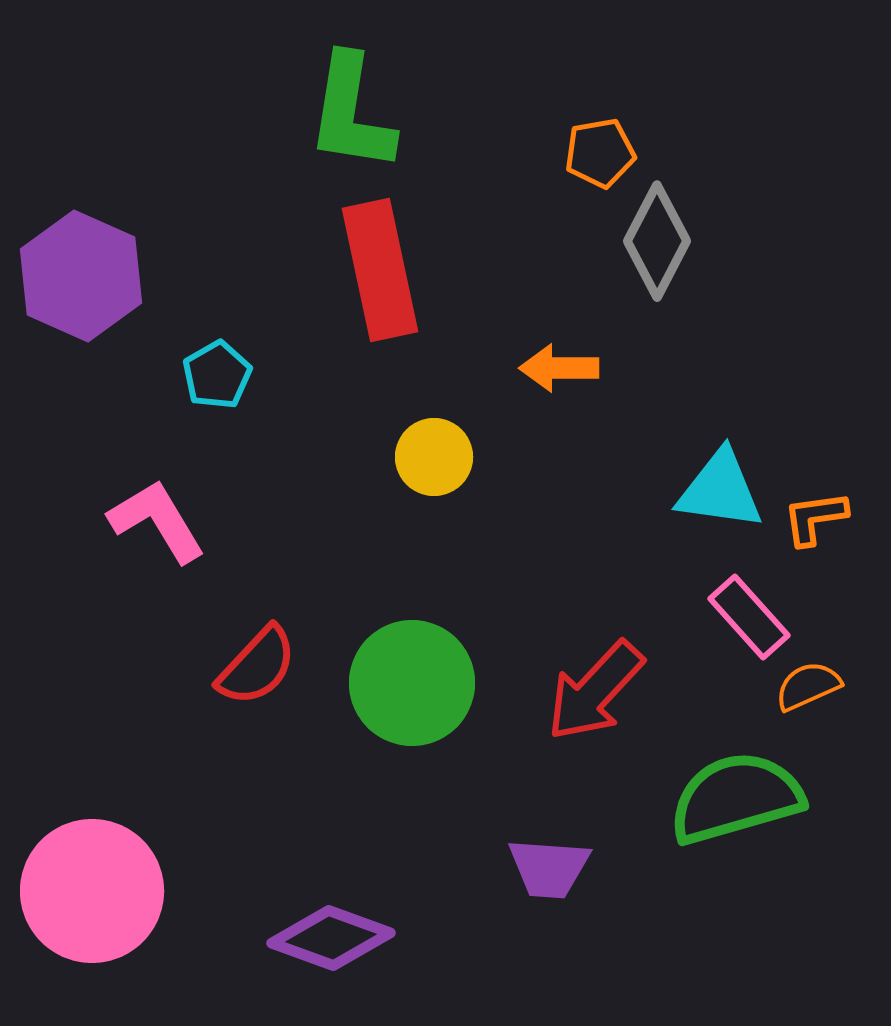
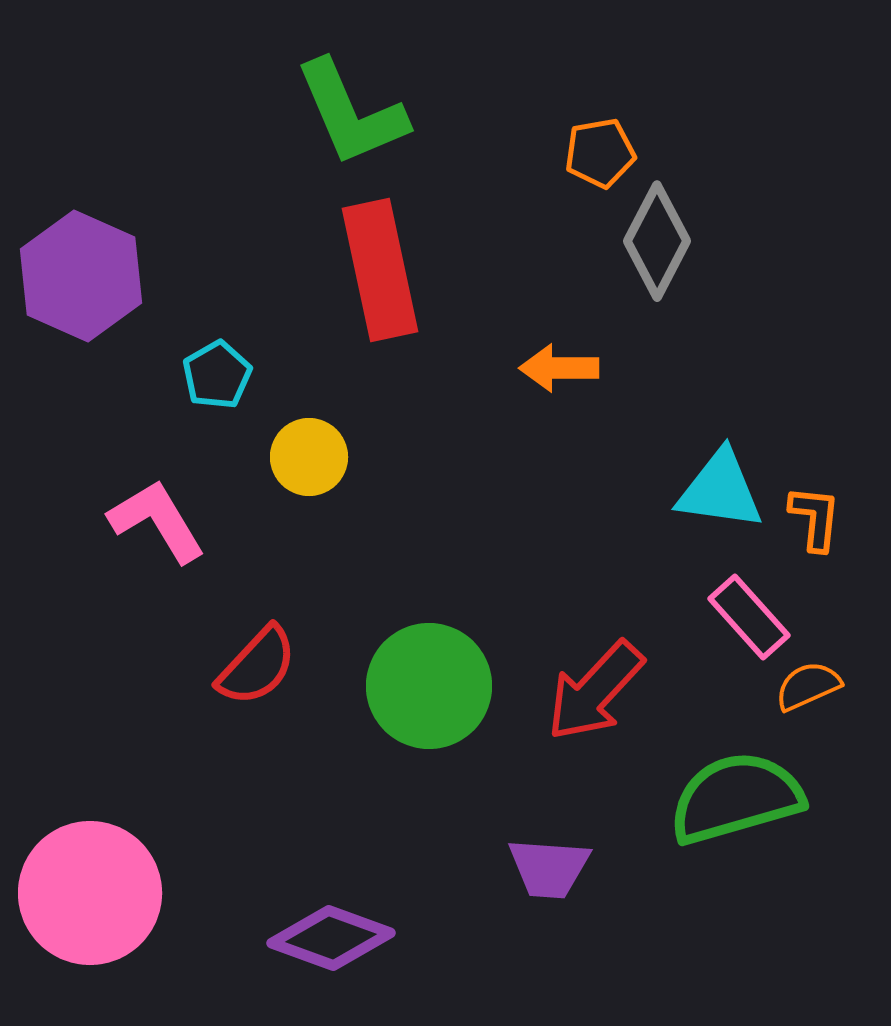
green L-shape: rotated 32 degrees counterclockwise
yellow circle: moved 125 px left
orange L-shape: rotated 104 degrees clockwise
green circle: moved 17 px right, 3 px down
pink circle: moved 2 px left, 2 px down
